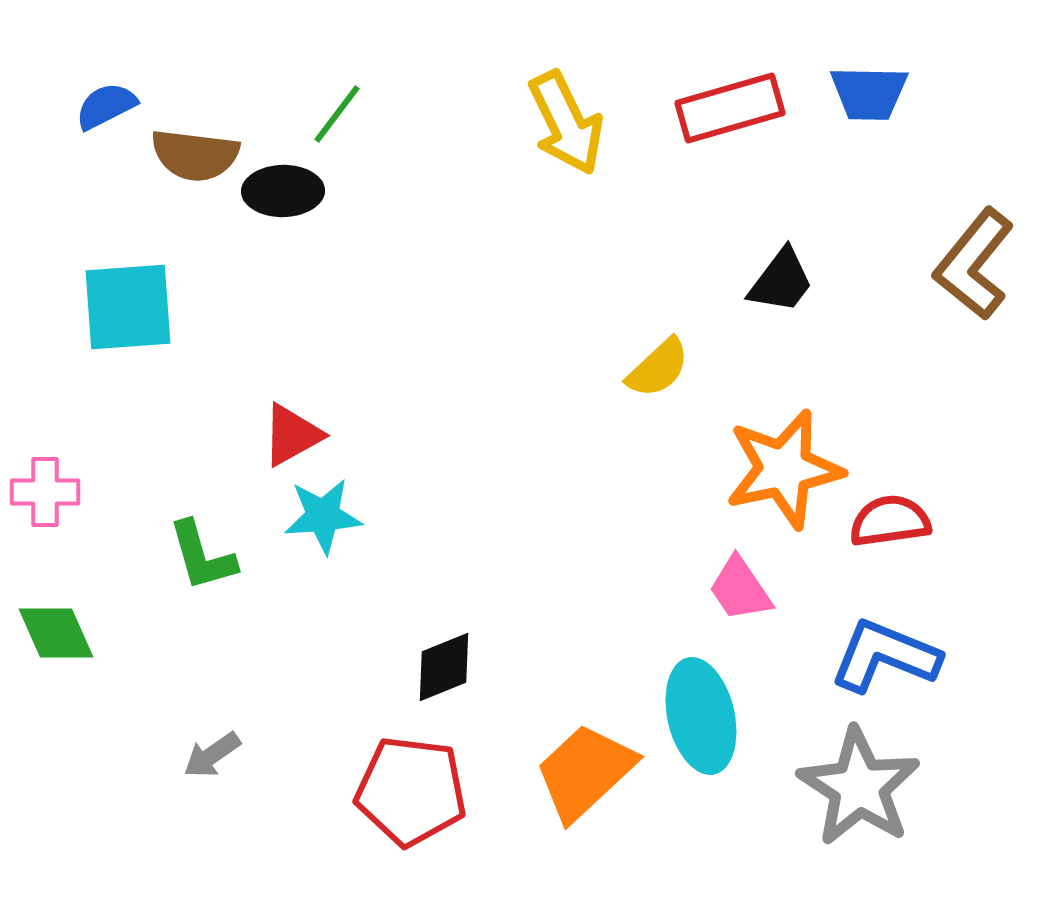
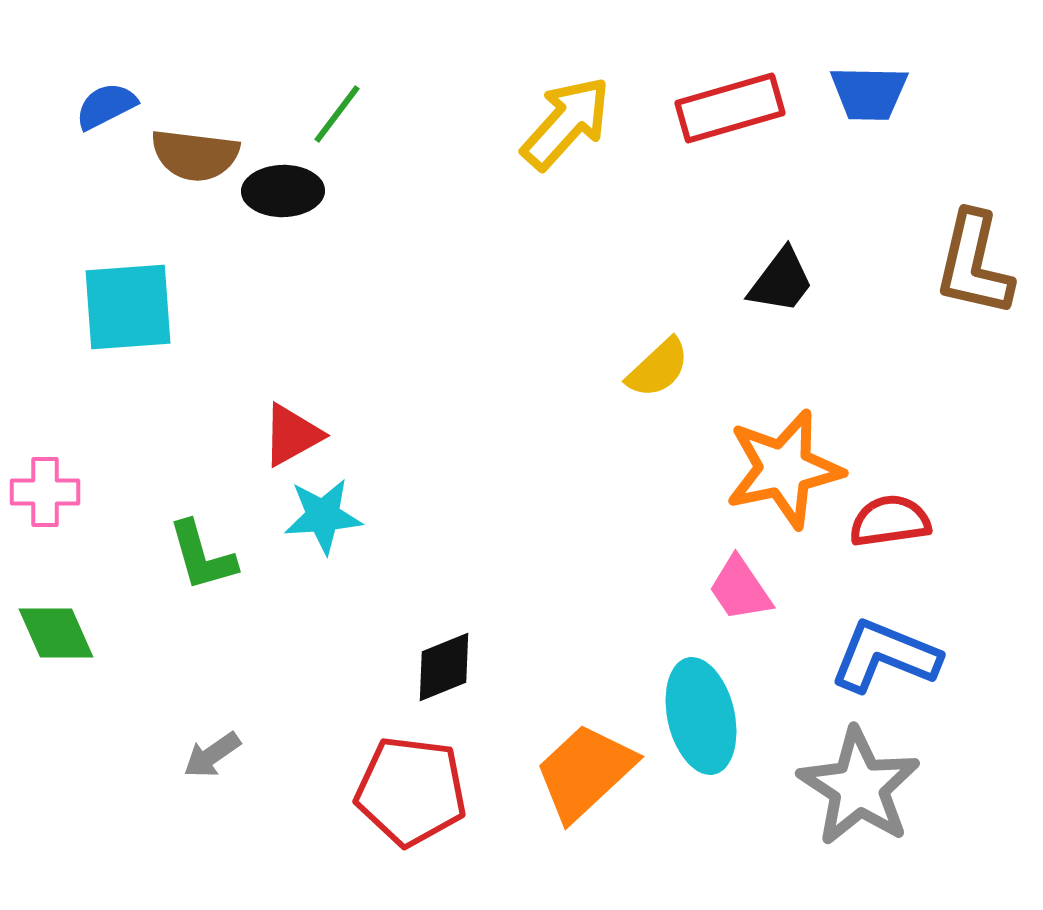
yellow arrow: rotated 112 degrees counterclockwise
brown L-shape: rotated 26 degrees counterclockwise
